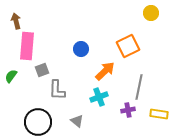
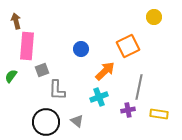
yellow circle: moved 3 px right, 4 px down
black circle: moved 8 px right
